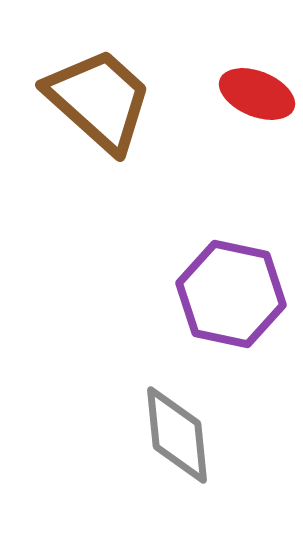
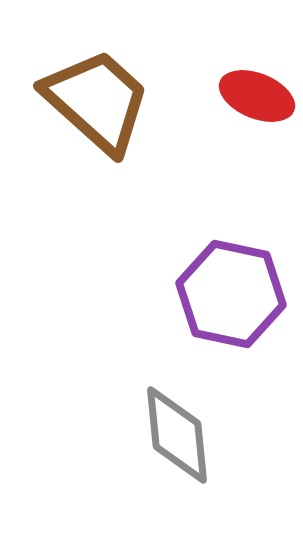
red ellipse: moved 2 px down
brown trapezoid: moved 2 px left, 1 px down
